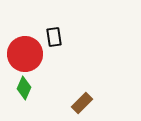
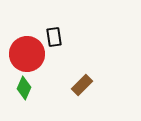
red circle: moved 2 px right
brown rectangle: moved 18 px up
